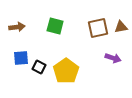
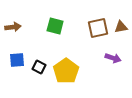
brown arrow: moved 4 px left
blue square: moved 4 px left, 2 px down
